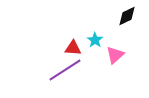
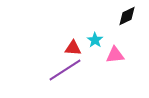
pink triangle: rotated 36 degrees clockwise
